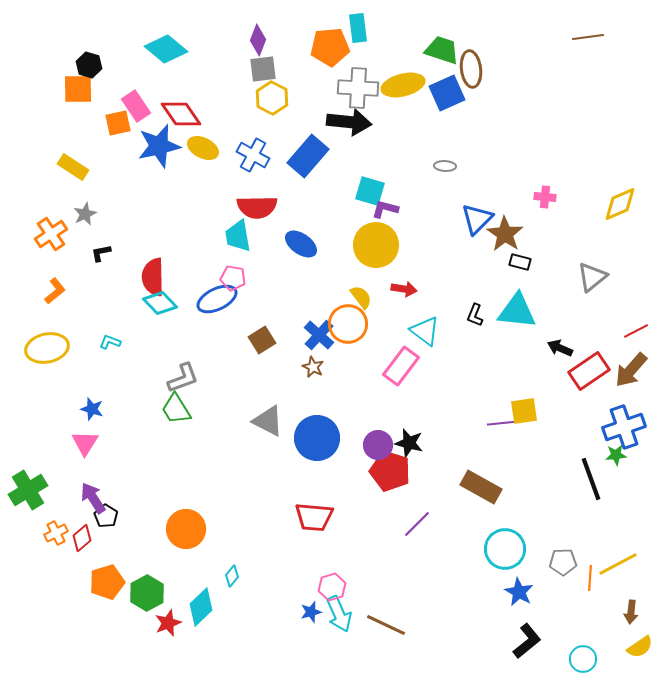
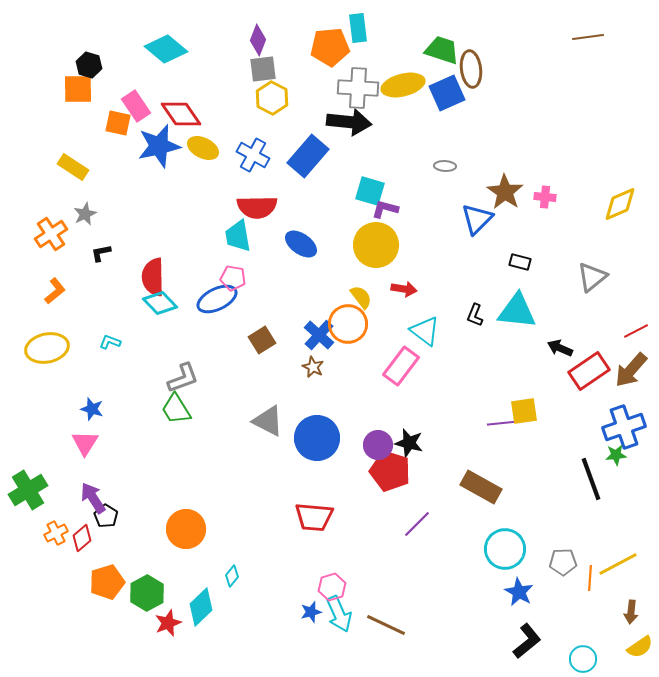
orange square at (118, 123): rotated 24 degrees clockwise
brown star at (505, 234): moved 42 px up
